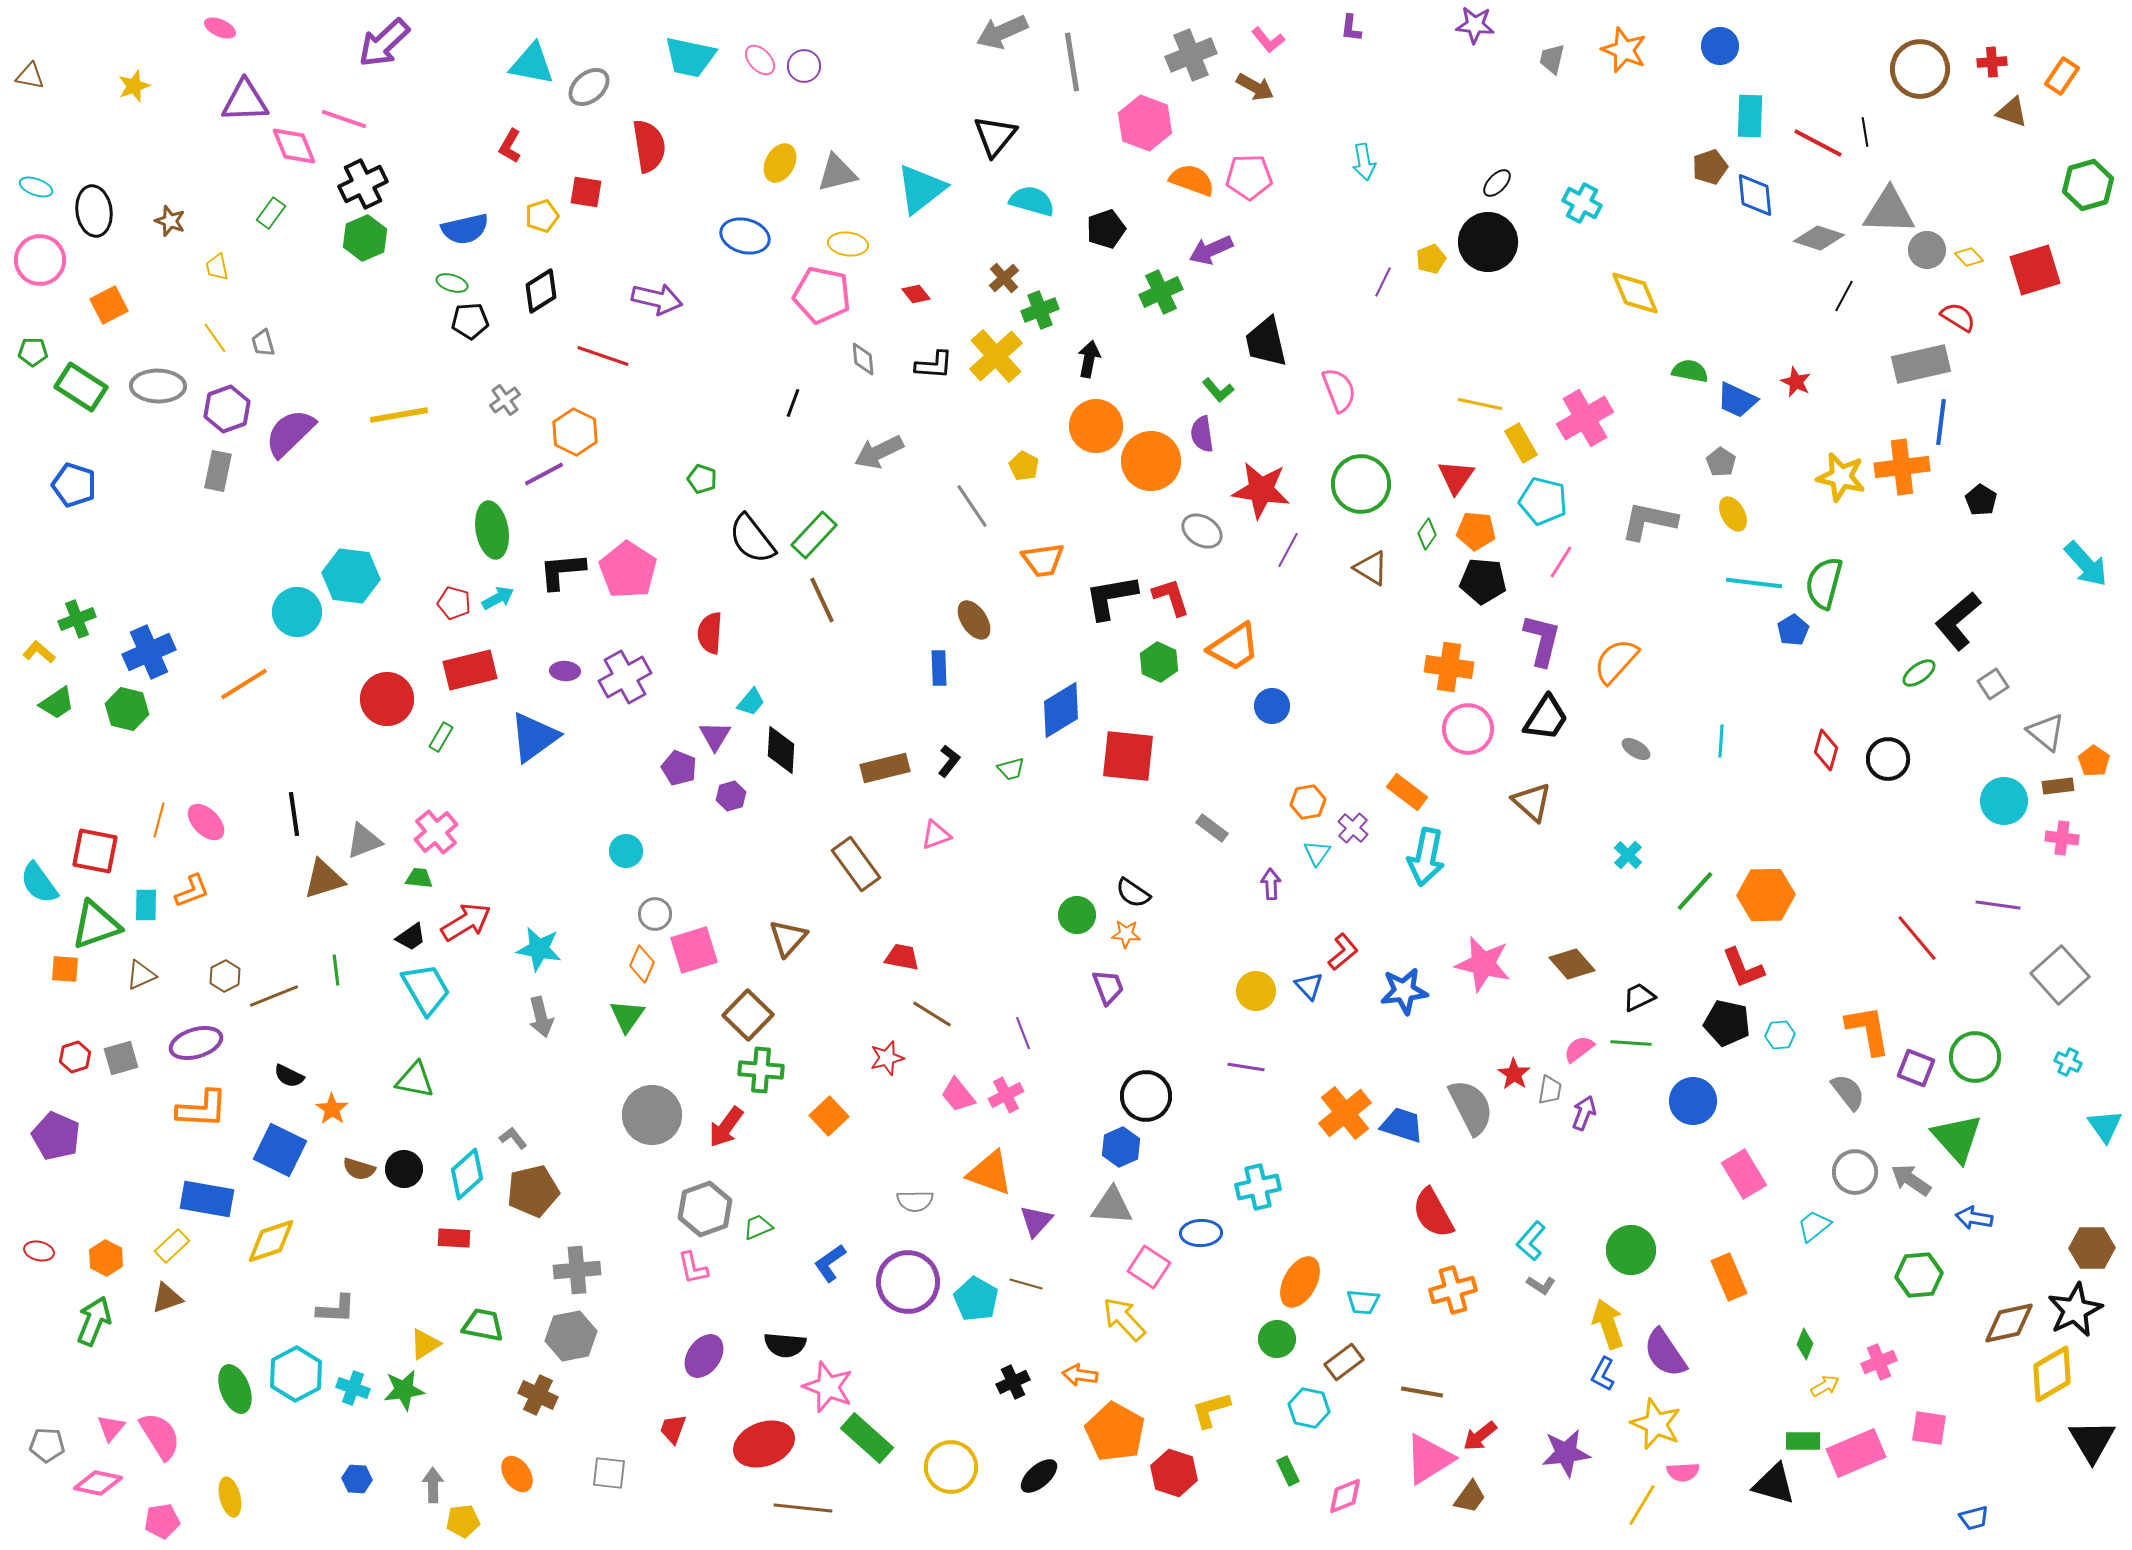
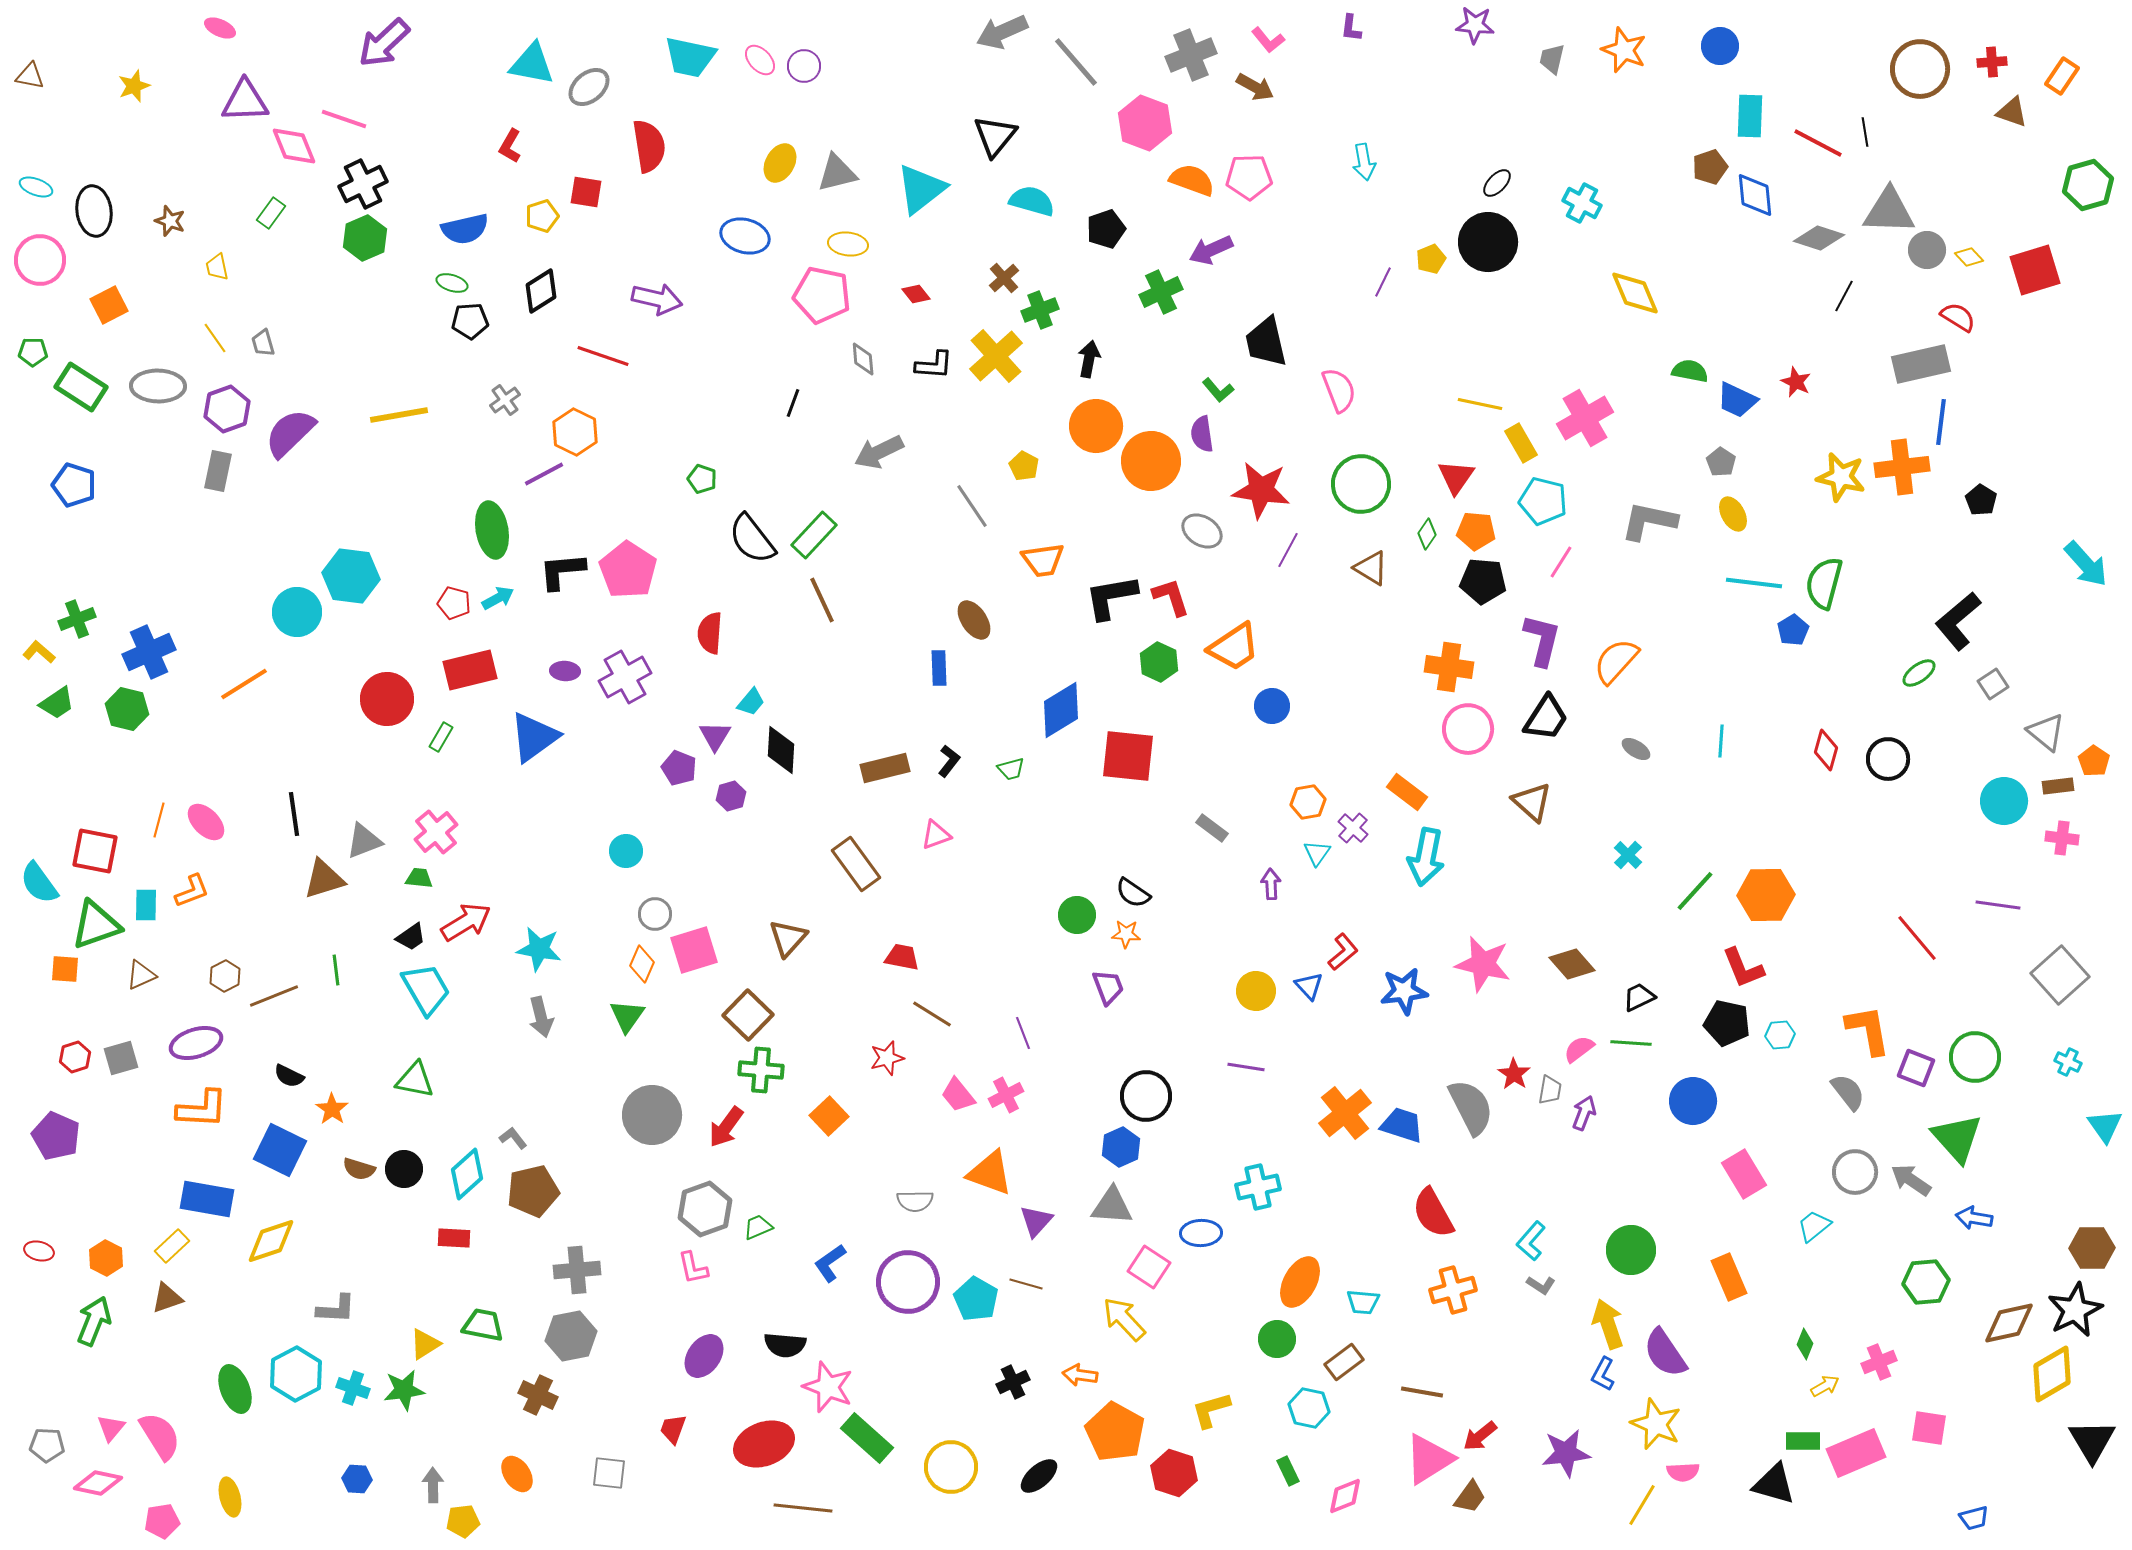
gray line at (1072, 62): moved 4 px right; rotated 32 degrees counterclockwise
green hexagon at (1919, 1275): moved 7 px right, 7 px down
